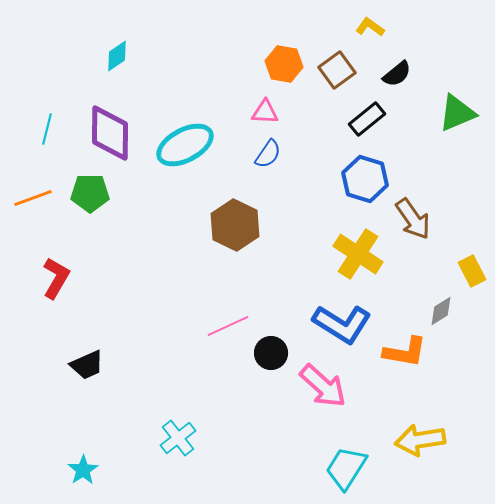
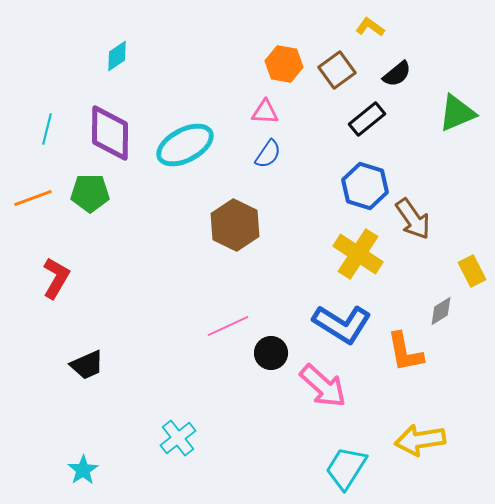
blue hexagon: moved 7 px down
orange L-shape: rotated 69 degrees clockwise
